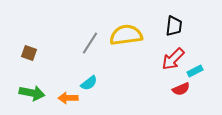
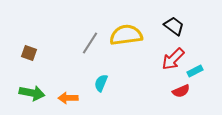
black trapezoid: rotated 60 degrees counterclockwise
cyan semicircle: moved 12 px right; rotated 150 degrees clockwise
red semicircle: moved 2 px down
